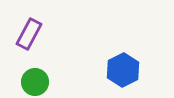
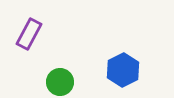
green circle: moved 25 px right
